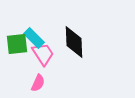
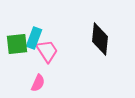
cyan rectangle: rotated 65 degrees clockwise
black diamond: moved 26 px right, 3 px up; rotated 8 degrees clockwise
pink trapezoid: moved 4 px right, 3 px up
